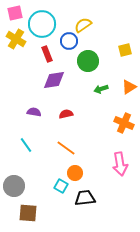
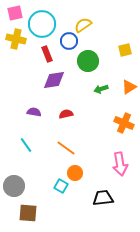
yellow cross: rotated 18 degrees counterclockwise
black trapezoid: moved 18 px right
